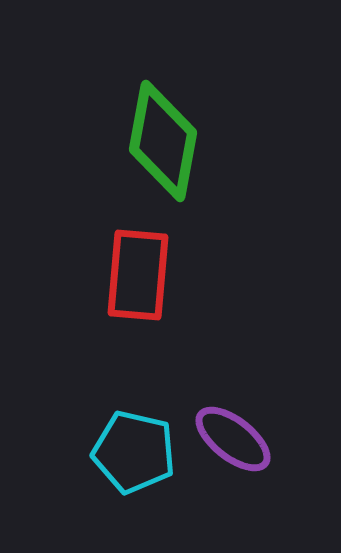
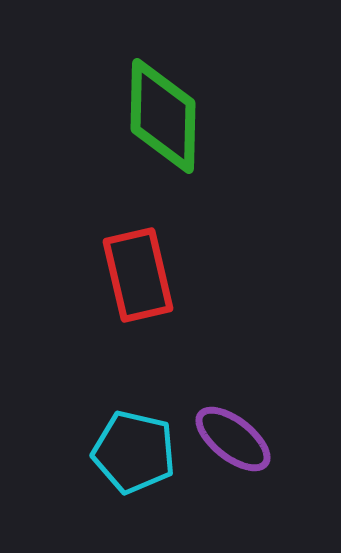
green diamond: moved 25 px up; rotated 9 degrees counterclockwise
red rectangle: rotated 18 degrees counterclockwise
